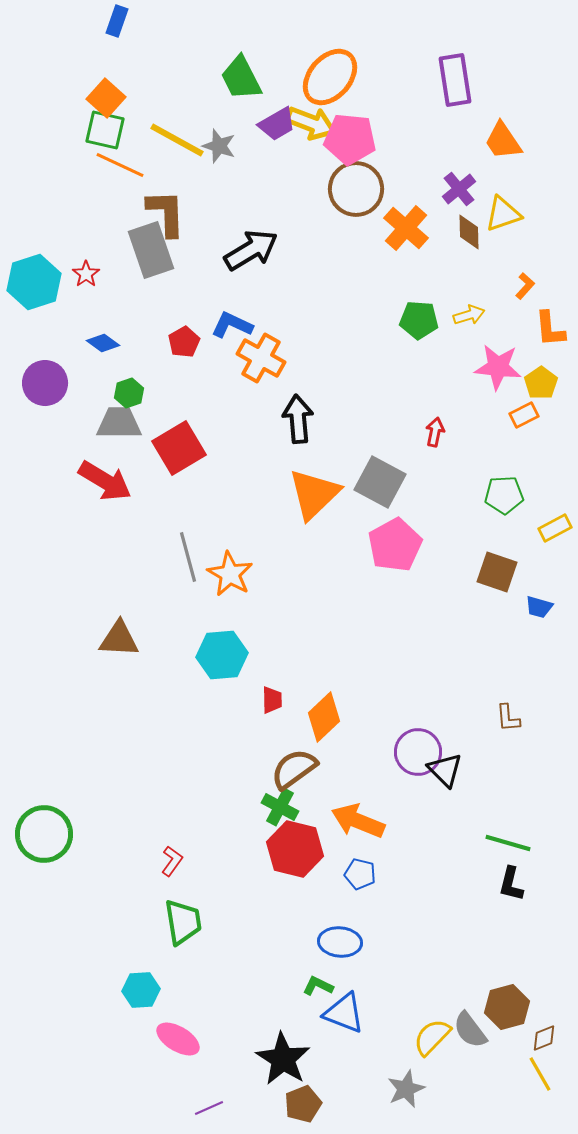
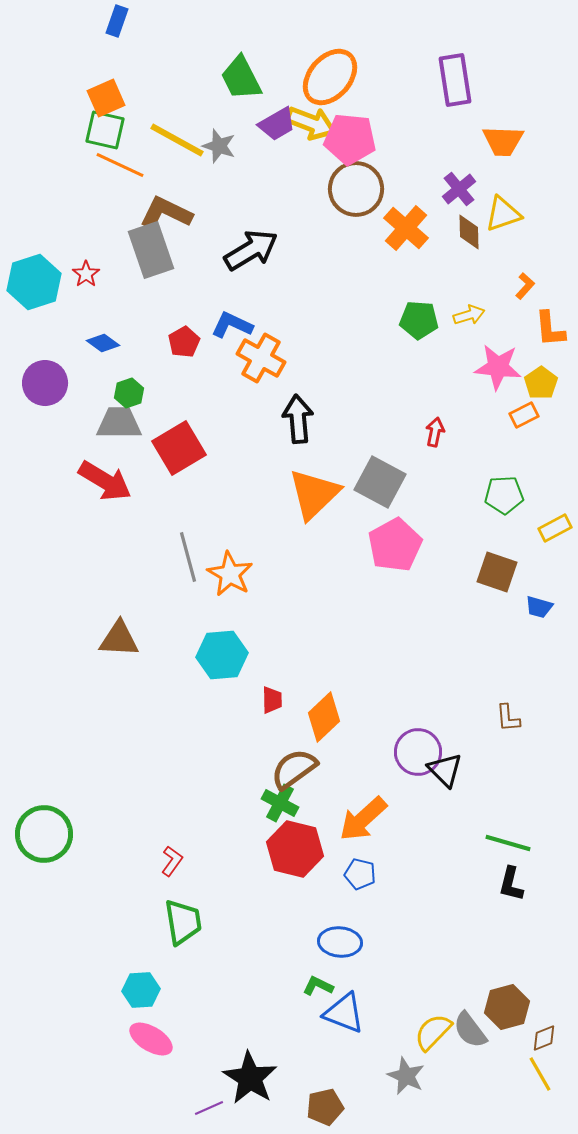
orange square at (106, 98): rotated 24 degrees clockwise
orange trapezoid at (503, 141): rotated 54 degrees counterclockwise
brown L-shape at (166, 213): rotated 62 degrees counterclockwise
green cross at (280, 807): moved 4 px up
orange arrow at (358, 821): moved 5 px right, 2 px up; rotated 64 degrees counterclockwise
yellow semicircle at (432, 1037): moved 1 px right, 5 px up
pink ellipse at (178, 1039): moved 27 px left
black star at (283, 1059): moved 33 px left, 19 px down
gray star at (406, 1089): moved 13 px up; rotated 24 degrees counterclockwise
brown pentagon at (303, 1104): moved 22 px right, 3 px down; rotated 9 degrees clockwise
